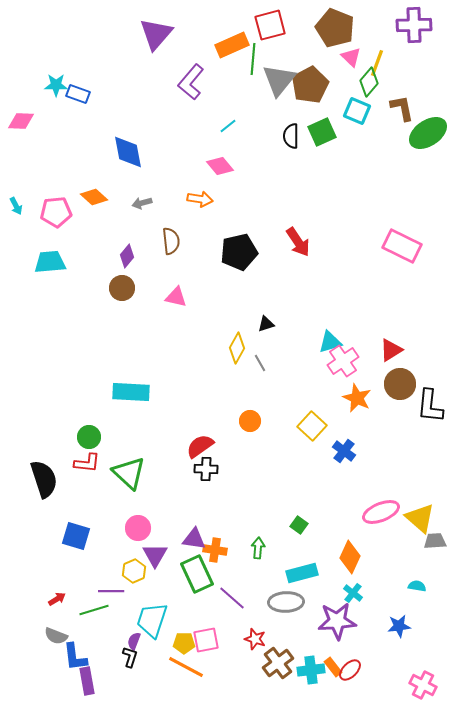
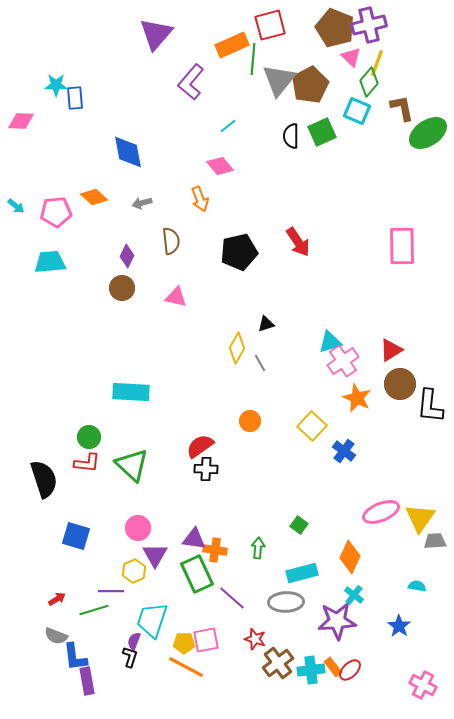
purple cross at (414, 25): moved 45 px left; rotated 12 degrees counterclockwise
blue rectangle at (78, 94): moved 3 px left, 4 px down; rotated 65 degrees clockwise
orange arrow at (200, 199): rotated 60 degrees clockwise
cyan arrow at (16, 206): rotated 24 degrees counterclockwise
pink rectangle at (402, 246): rotated 63 degrees clockwise
purple diamond at (127, 256): rotated 15 degrees counterclockwise
green triangle at (129, 473): moved 3 px right, 8 px up
yellow triangle at (420, 518): rotated 24 degrees clockwise
cyan cross at (353, 593): moved 1 px right, 2 px down
blue star at (399, 626): rotated 30 degrees counterclockwise
